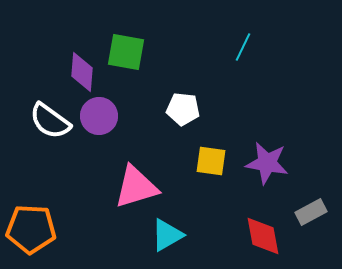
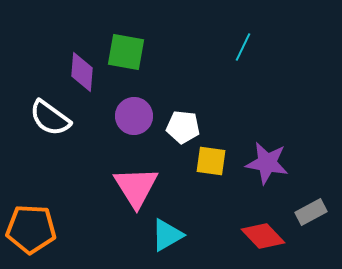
white pentagon: moved 18 px down
purple circle: moved 35 px right
white semicircle: moved 3 px up
pink triangle: rotated 45 degrees counterclockwise
red diamond: rotated 33 degrees counterclockwise
